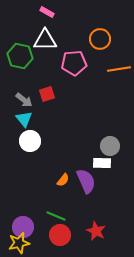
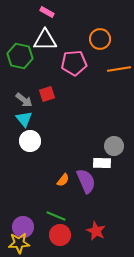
gray circle: moved 4 px right
yellow star: rotated 10 degrees clockwise
